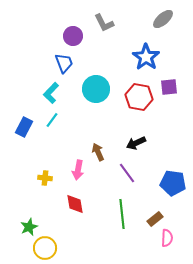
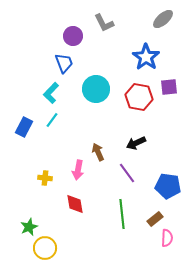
blue pentagon: moved 5 px left, 3 px down
